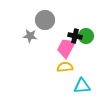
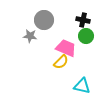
gray circle: moved 1 px left
black cross: moved 8 px right, 16 px up
pink trapezoid: rotated 85 degrees clockwise
yellow semicircle: moved 4 px left, 5 px up; rotated 140 degrees clockwise
cyan triangle: rotated 18 degrees clockwise
